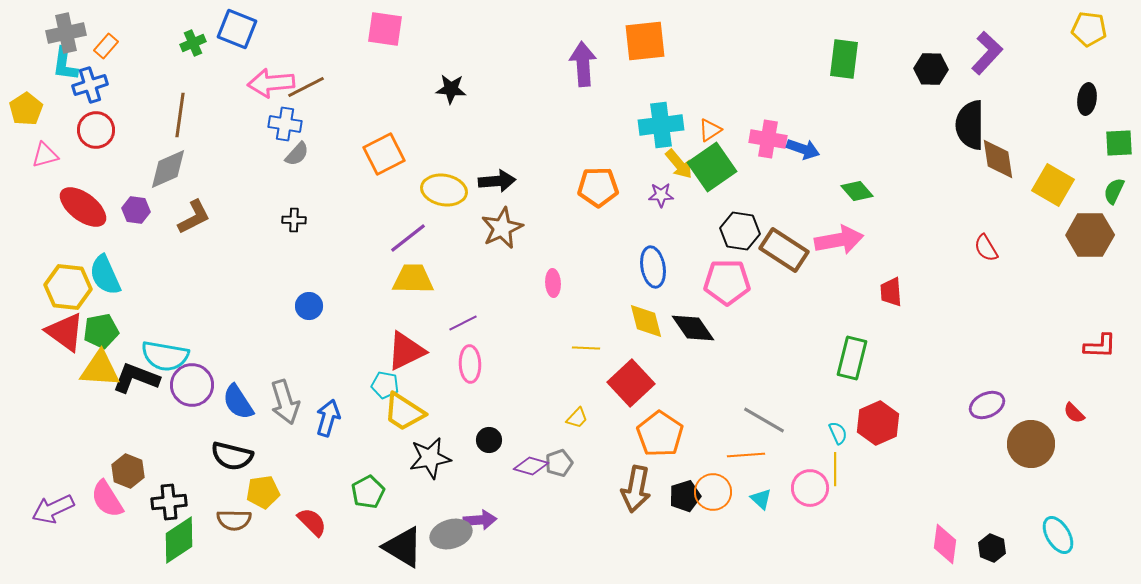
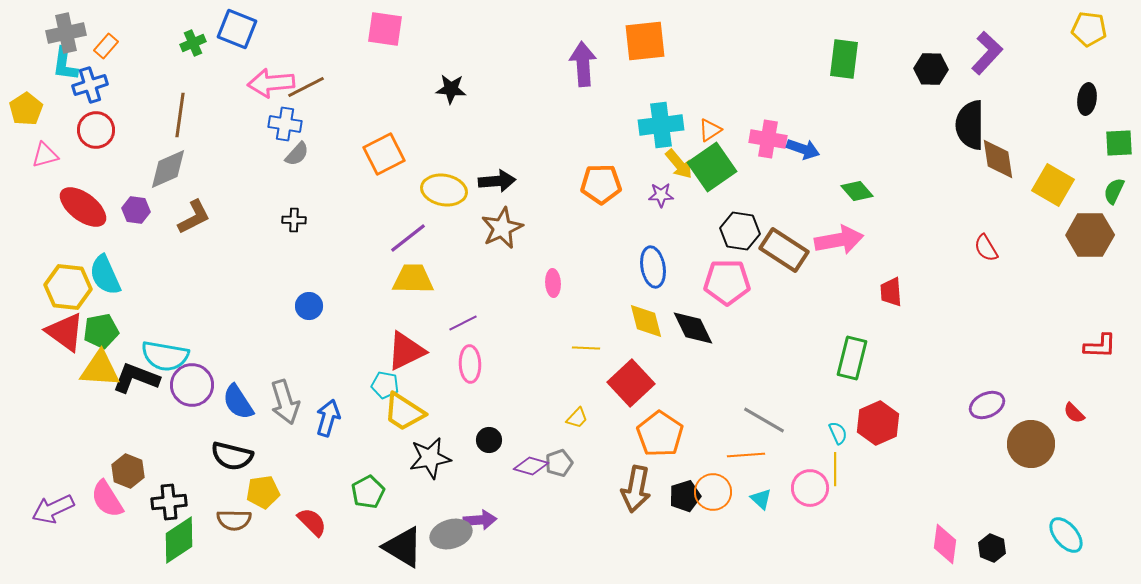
orange pentagon at (598, 187): moved 3 px right, 3 px up
black diamond at (693, 328): rotated 9 degrees clockwise
cyan ellipse at (1058, 535): moved 8 px right; rotated 9 degrees counterclockwise
